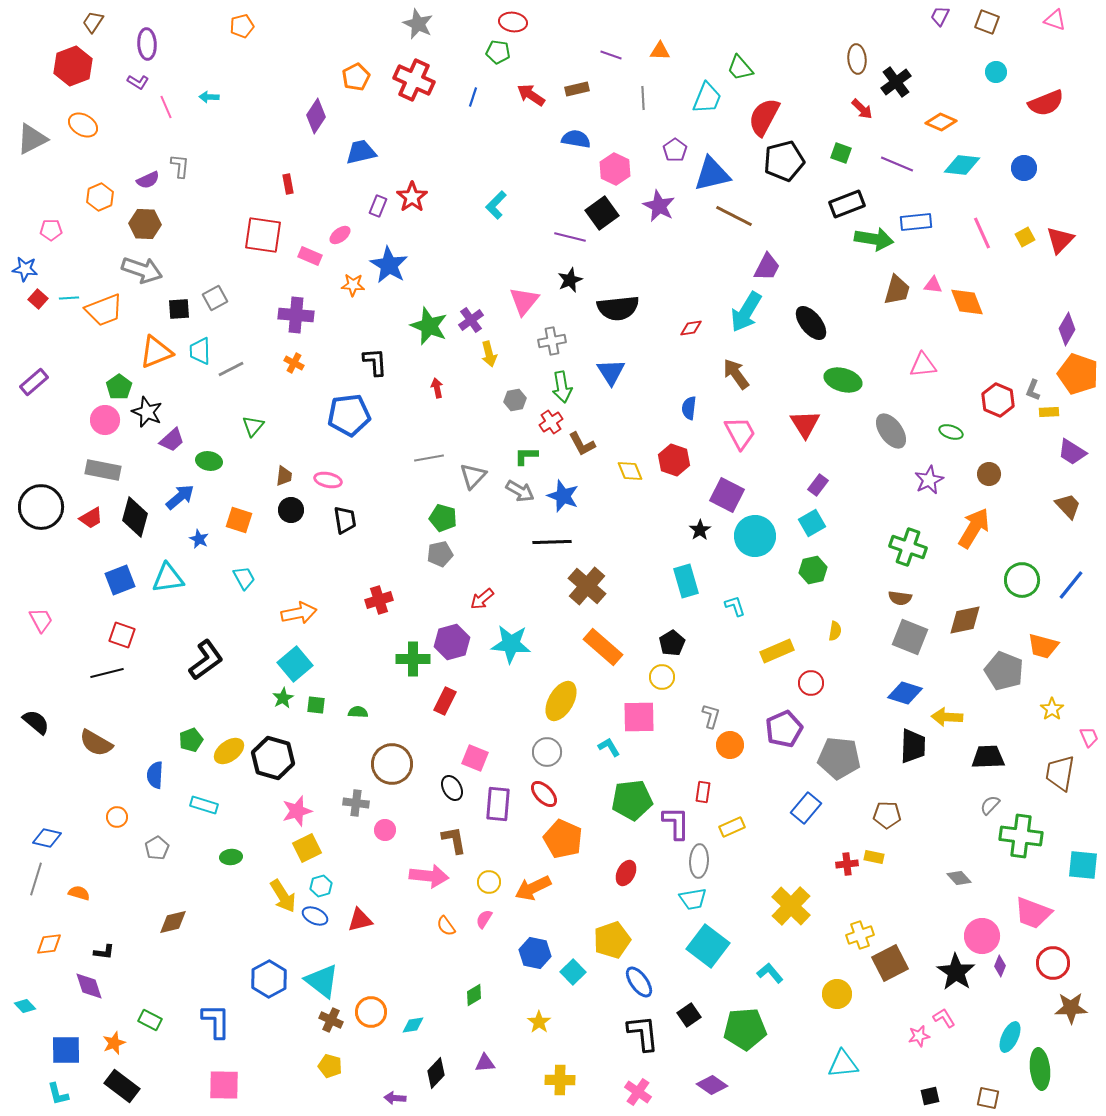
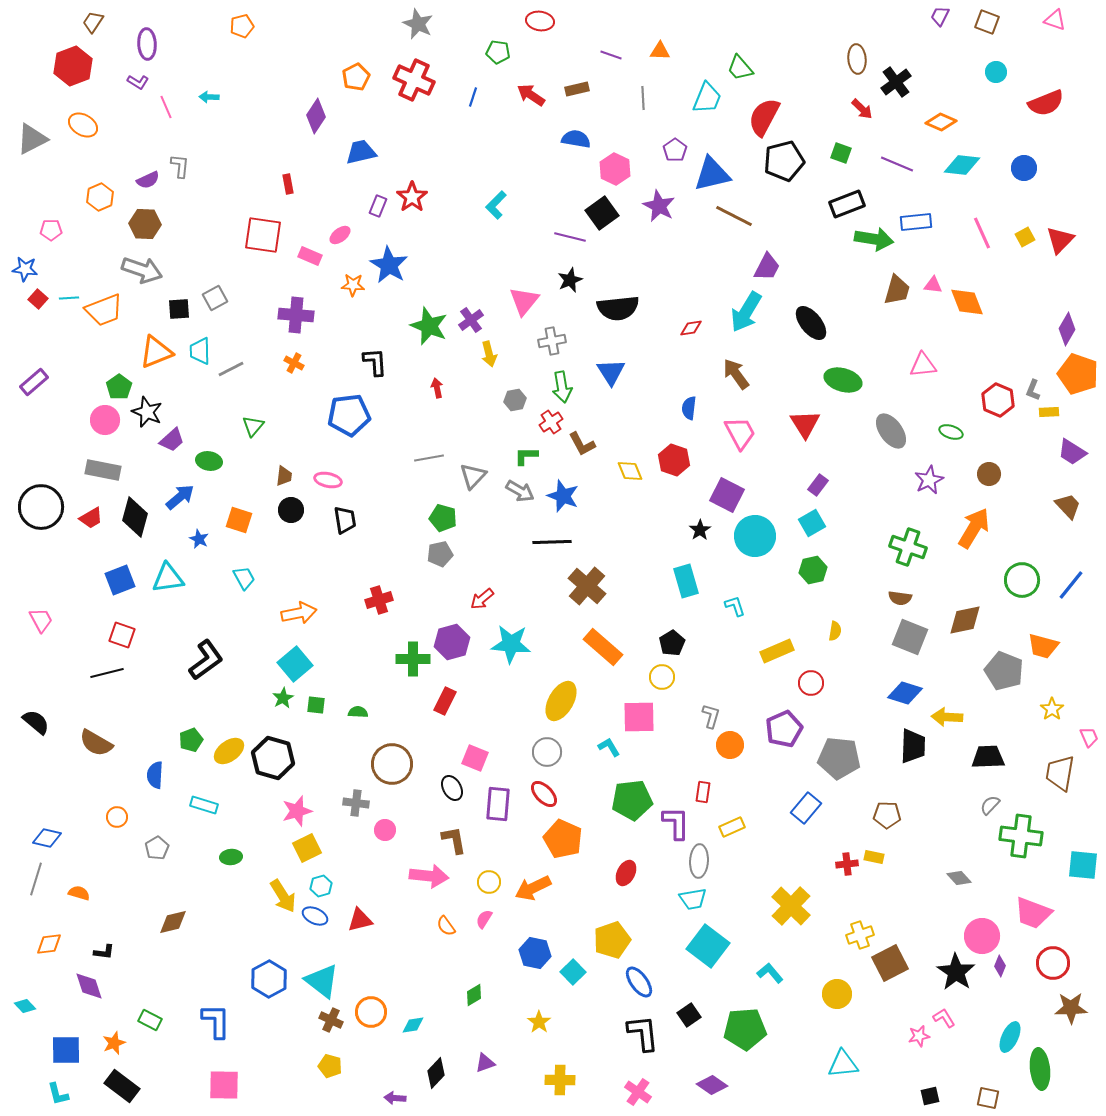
red ellipse at (513, 22): moved 27 px right, 1 px up
purple triangle at (485, 1063): rotated 15 degrees counterclockwise
